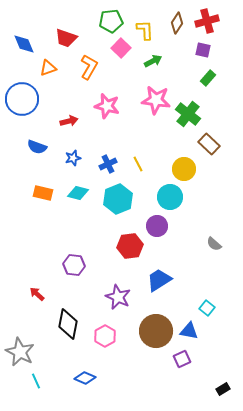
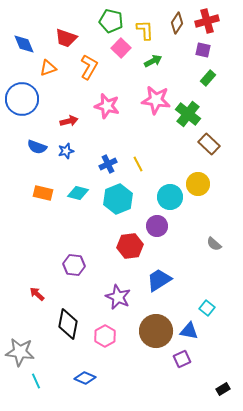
green pentagon at (111, 21): rotated 20 degrees clockwise
blue star at (73, 158): moved 7 px left, 7 px up
yellow circle at (184, 169): moved 14 px right, 15 px down
gray star at (20, 352): rotated 20 degrees counterclockwise
